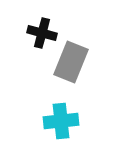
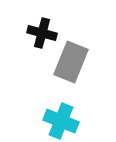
cyan cross: rotated 28 degrees clockwise
